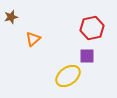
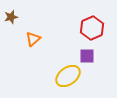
red hexagon: rotated 10 degrees counterclockwise
